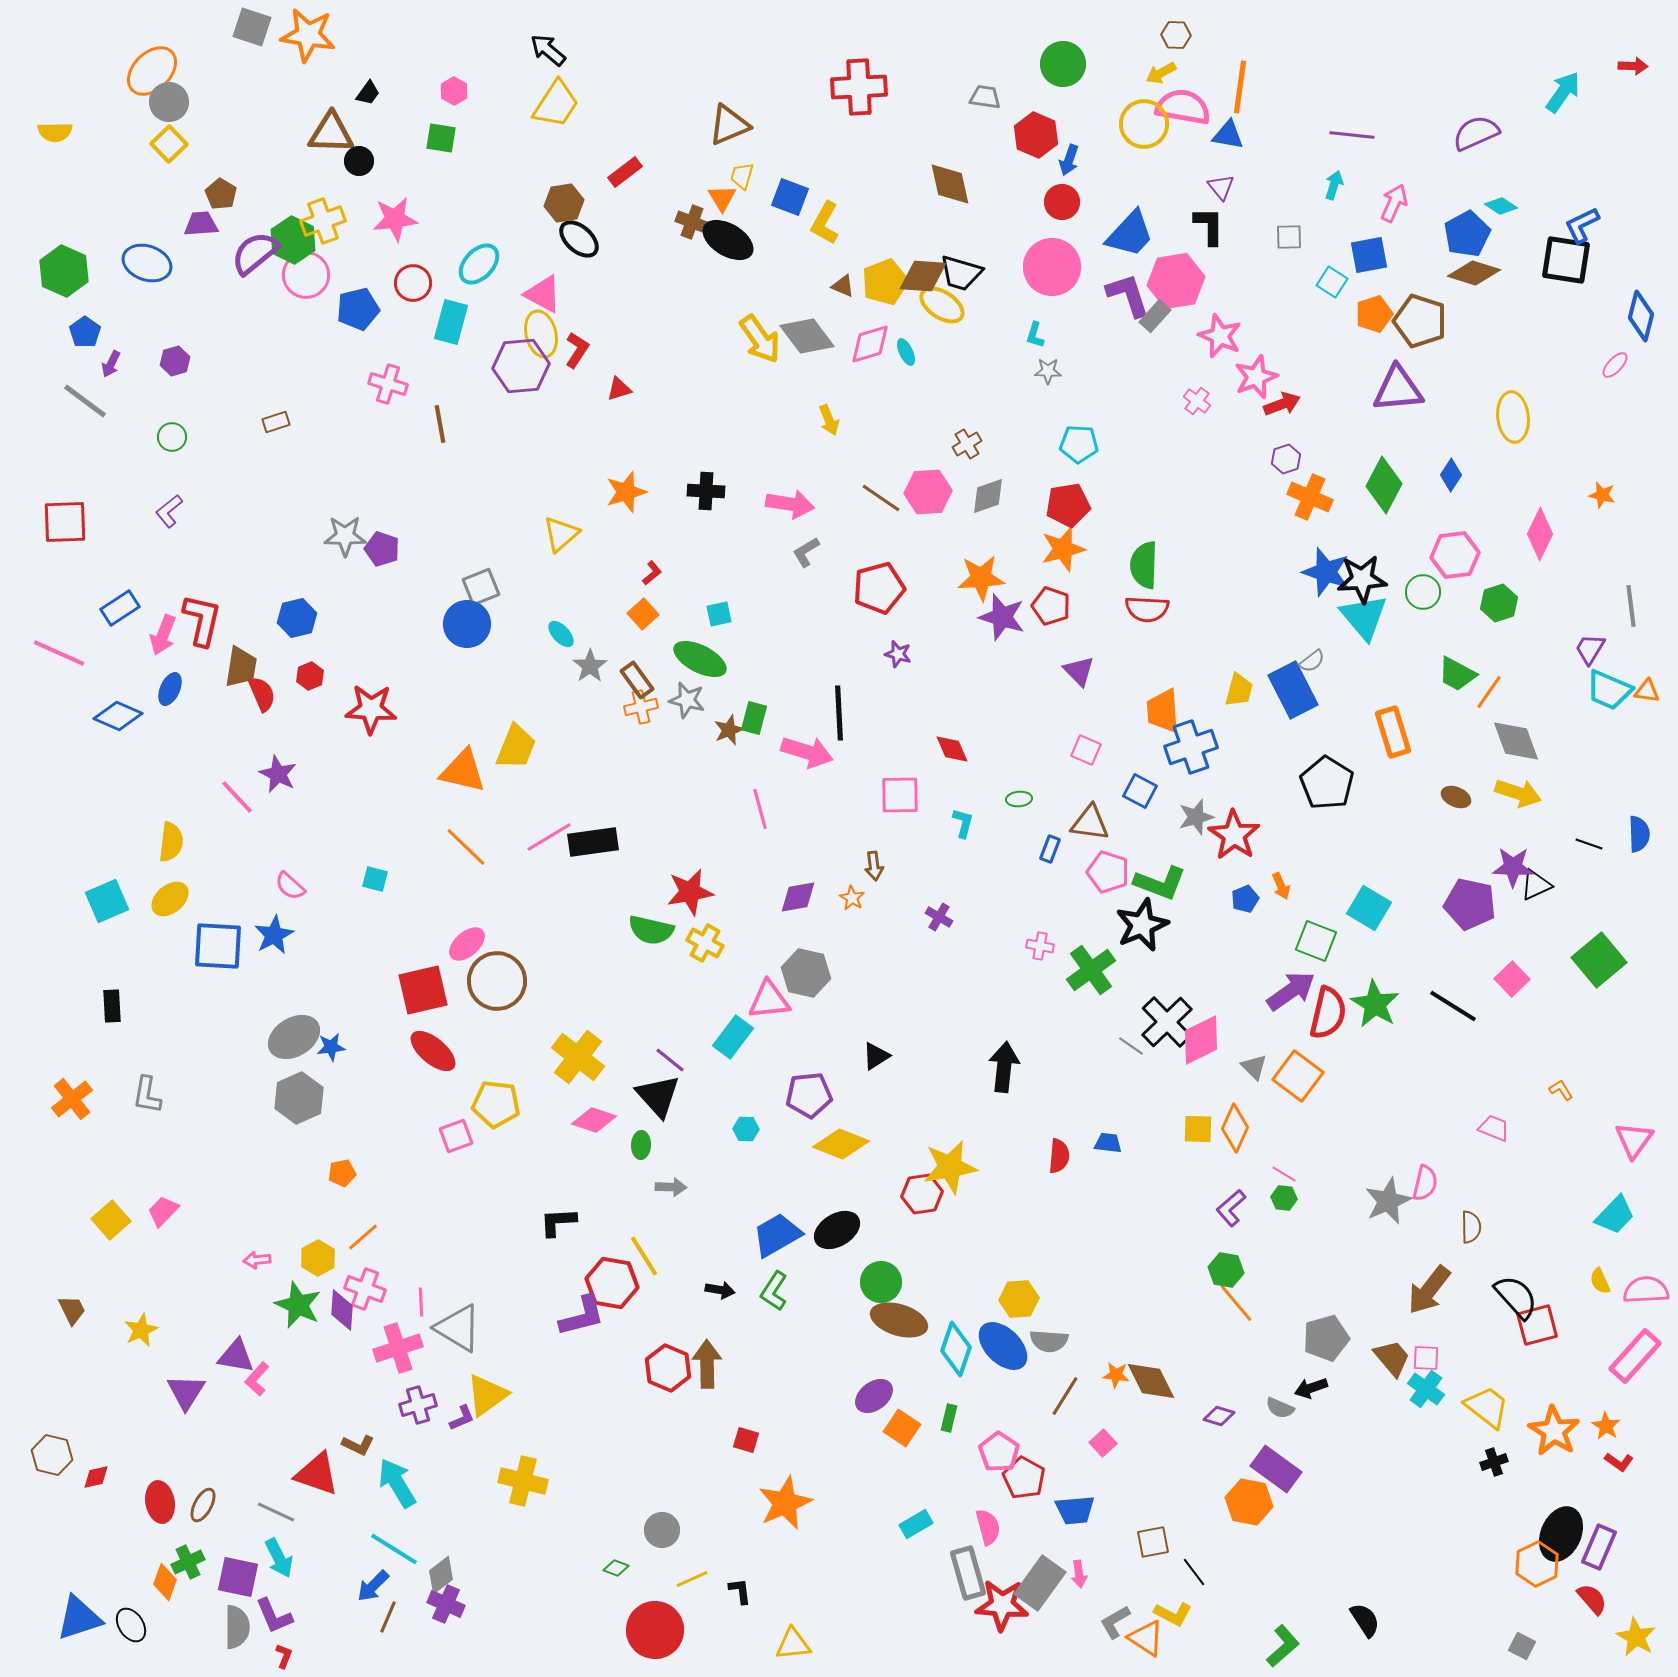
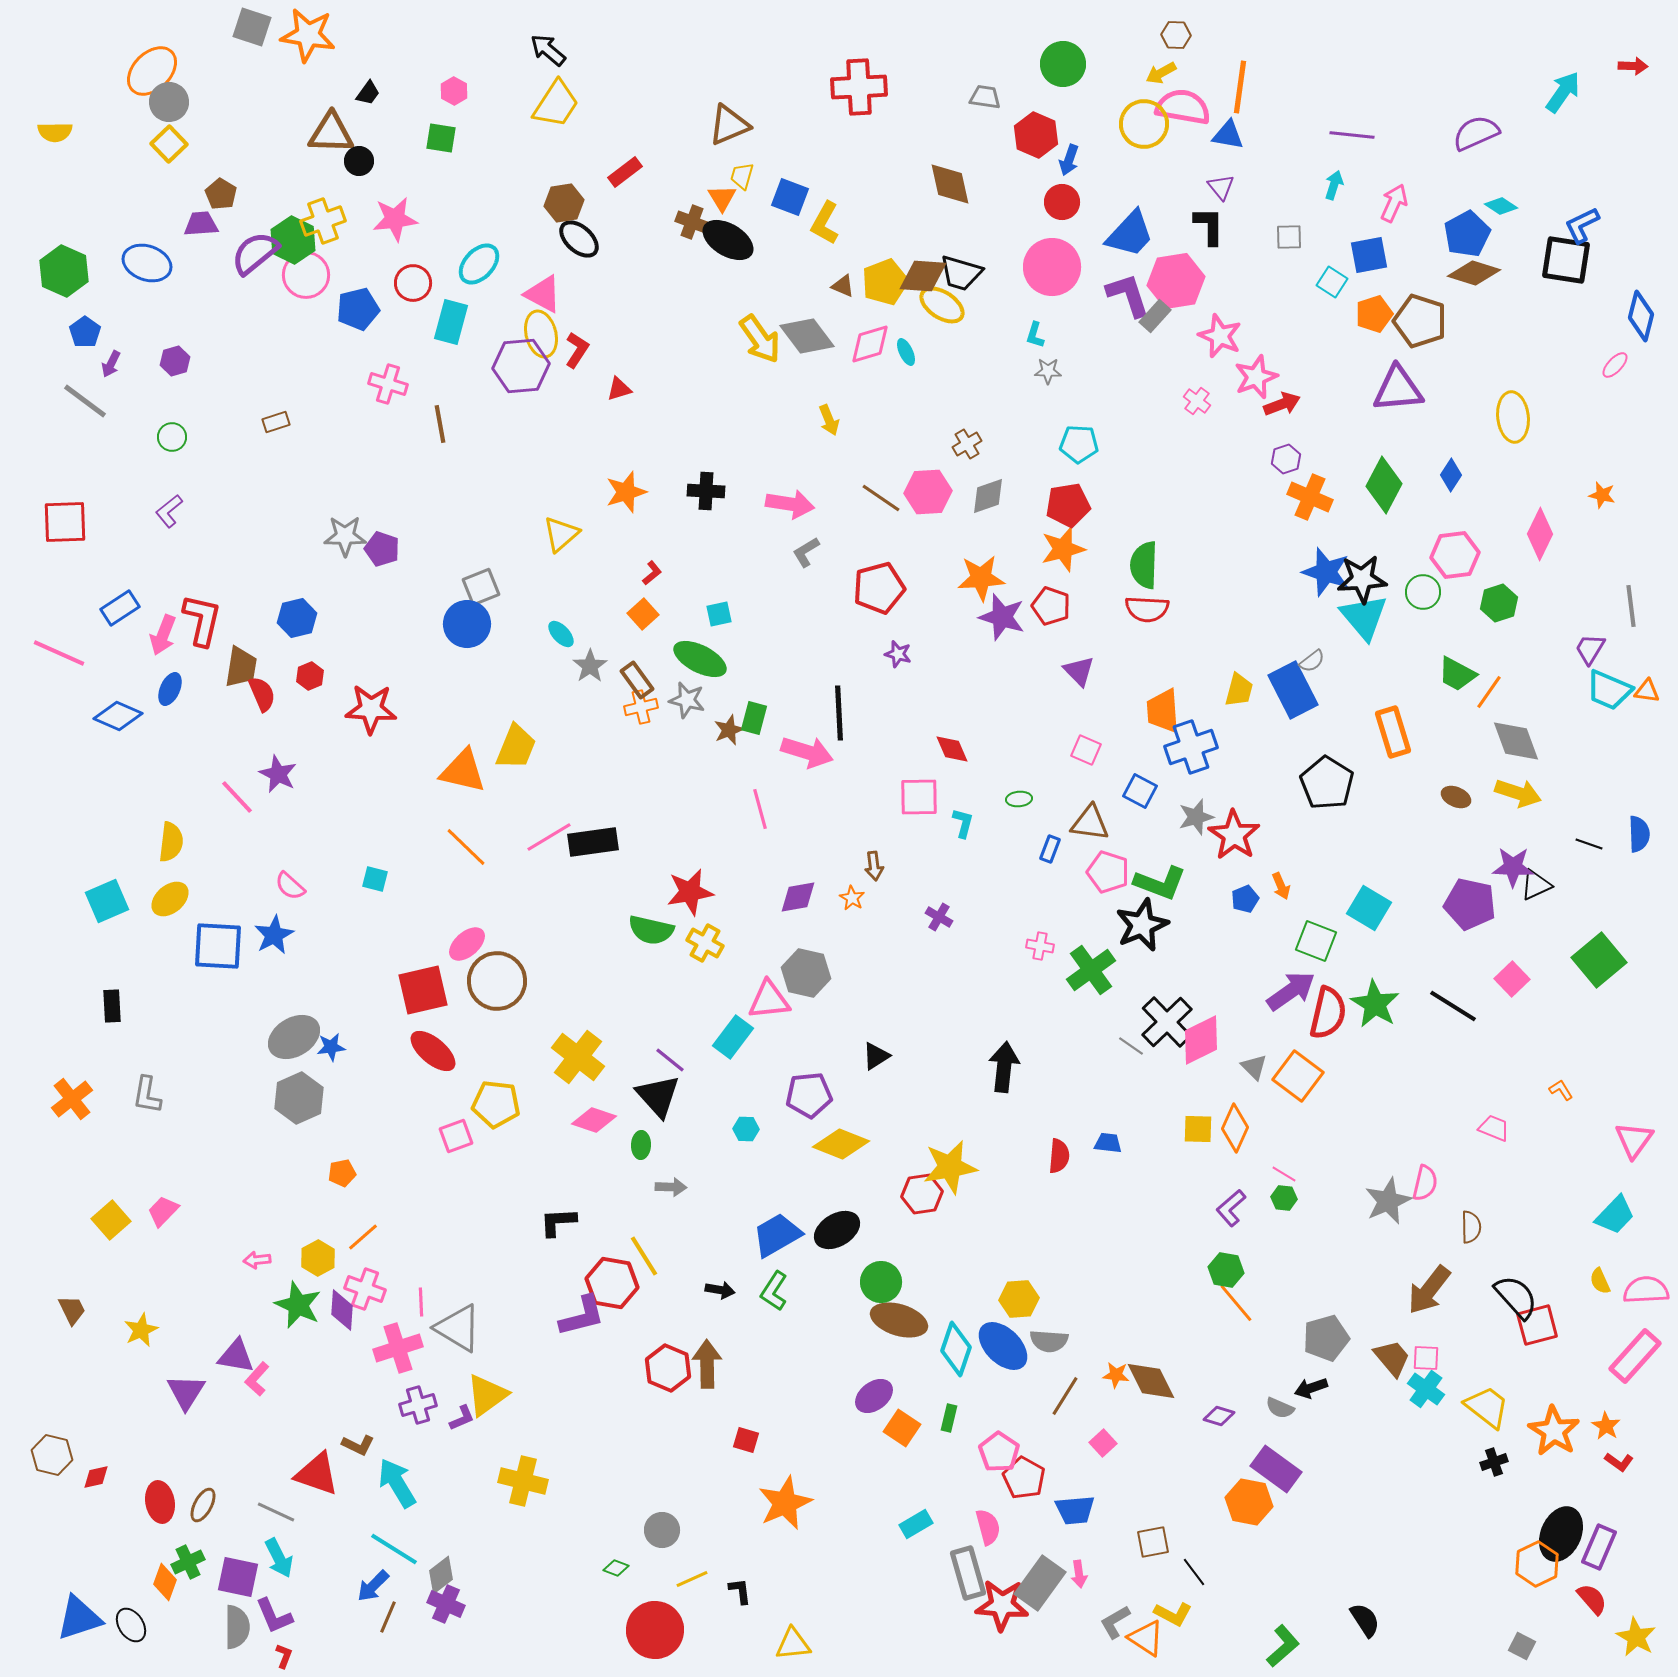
pink square at (900, 795): moved 19 px right, 2 px down
